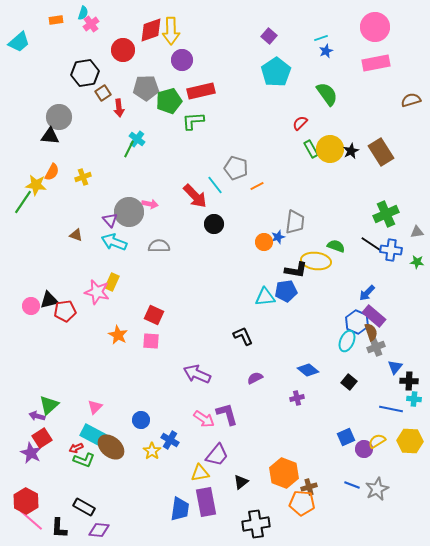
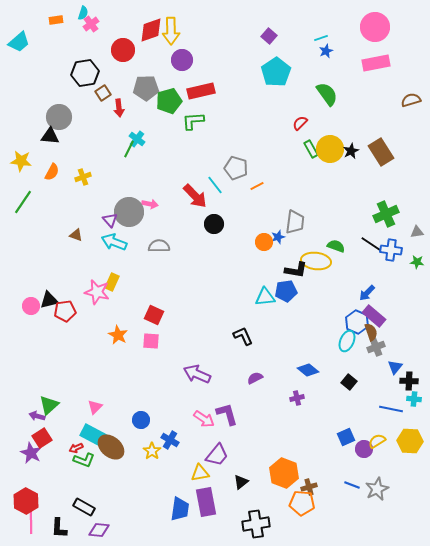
yellow star at (36, 185): moved 15 px left, 24 px up
pink line at (31, 520): rotated 48 degrees clockwise
